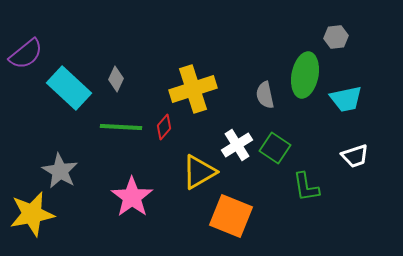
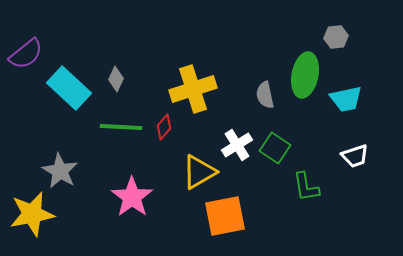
orange square: moved 6 px left; rotated 33 degrees counterclockwise
